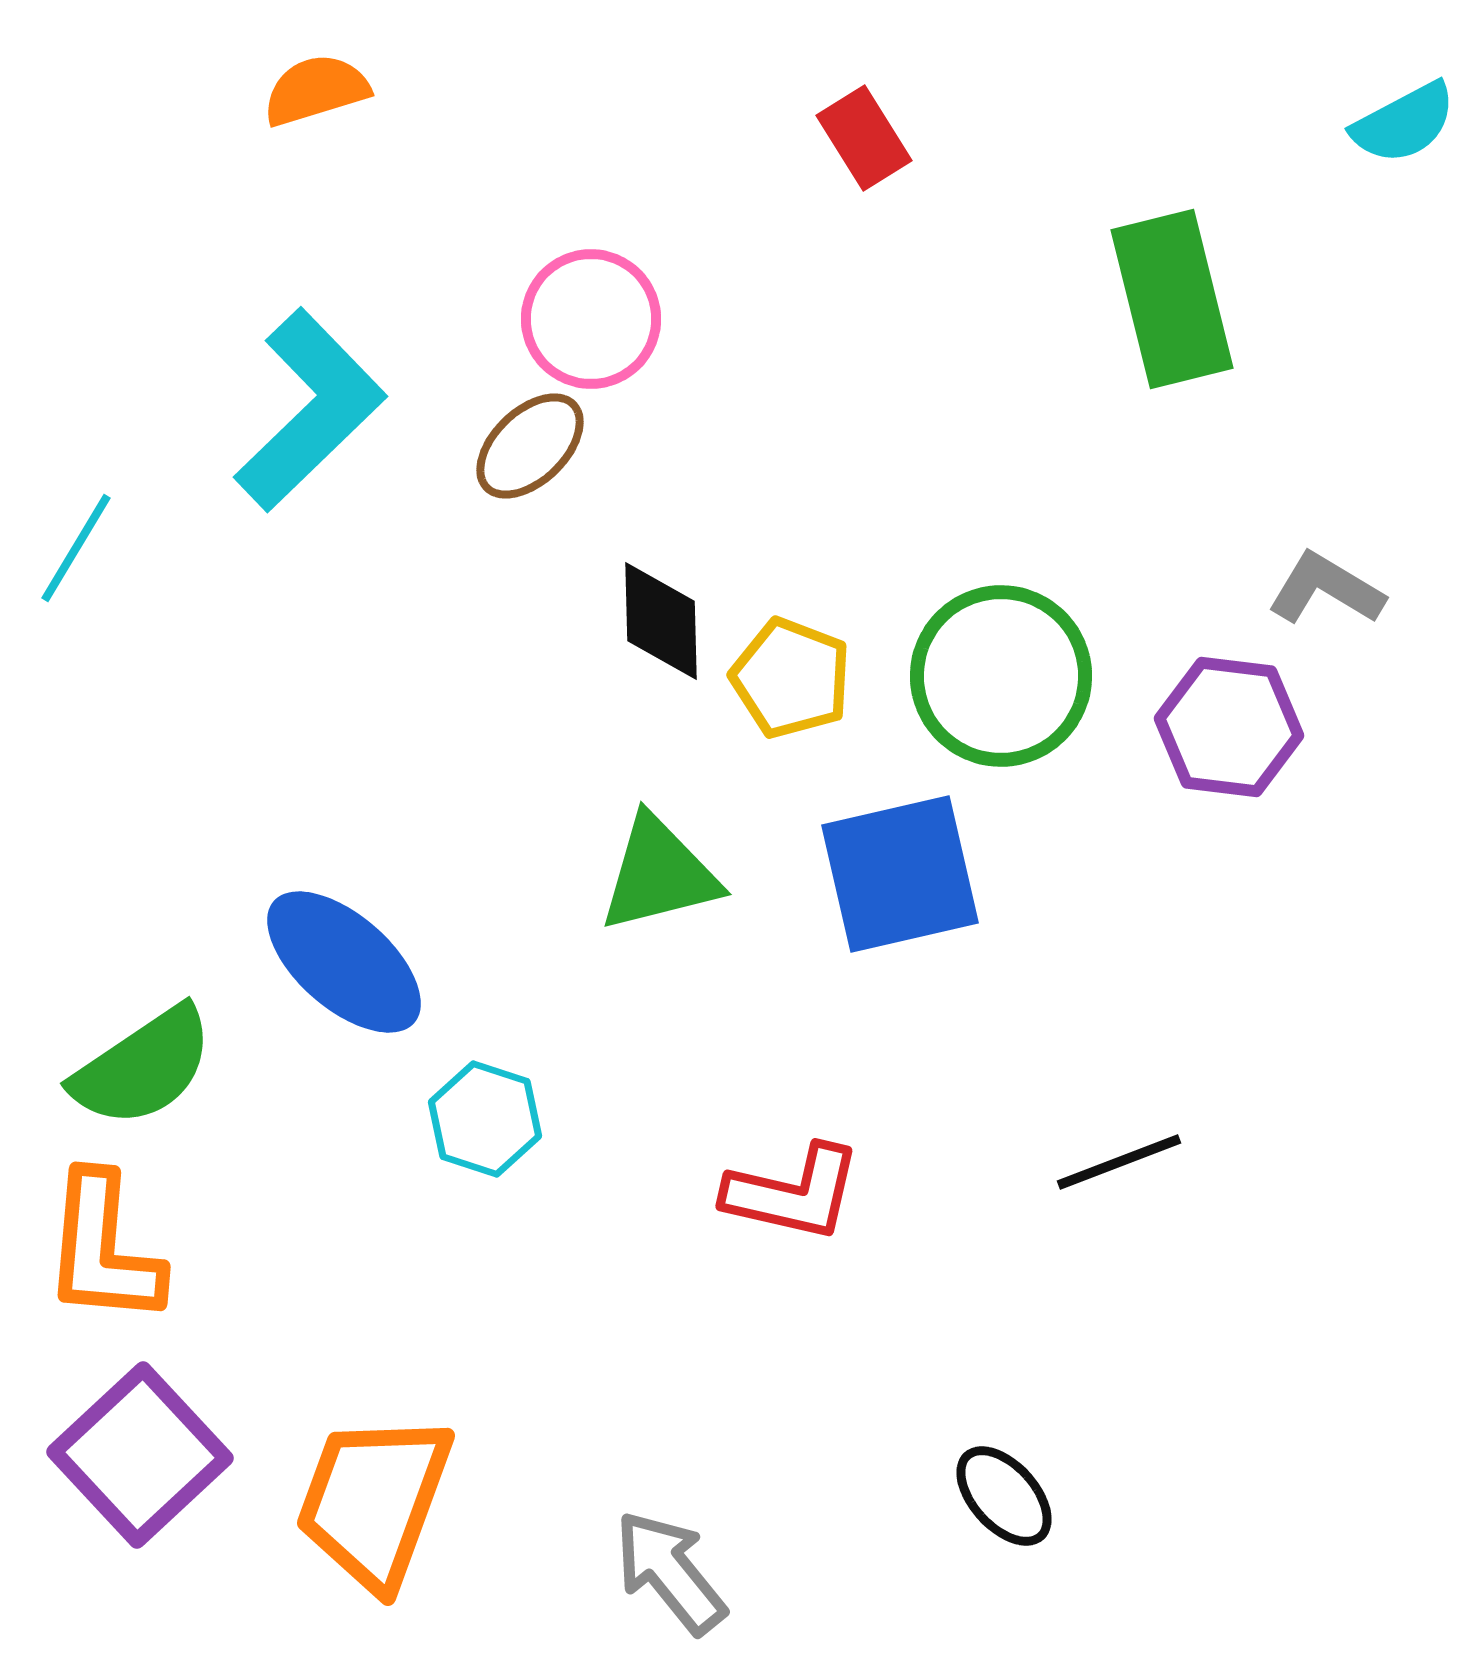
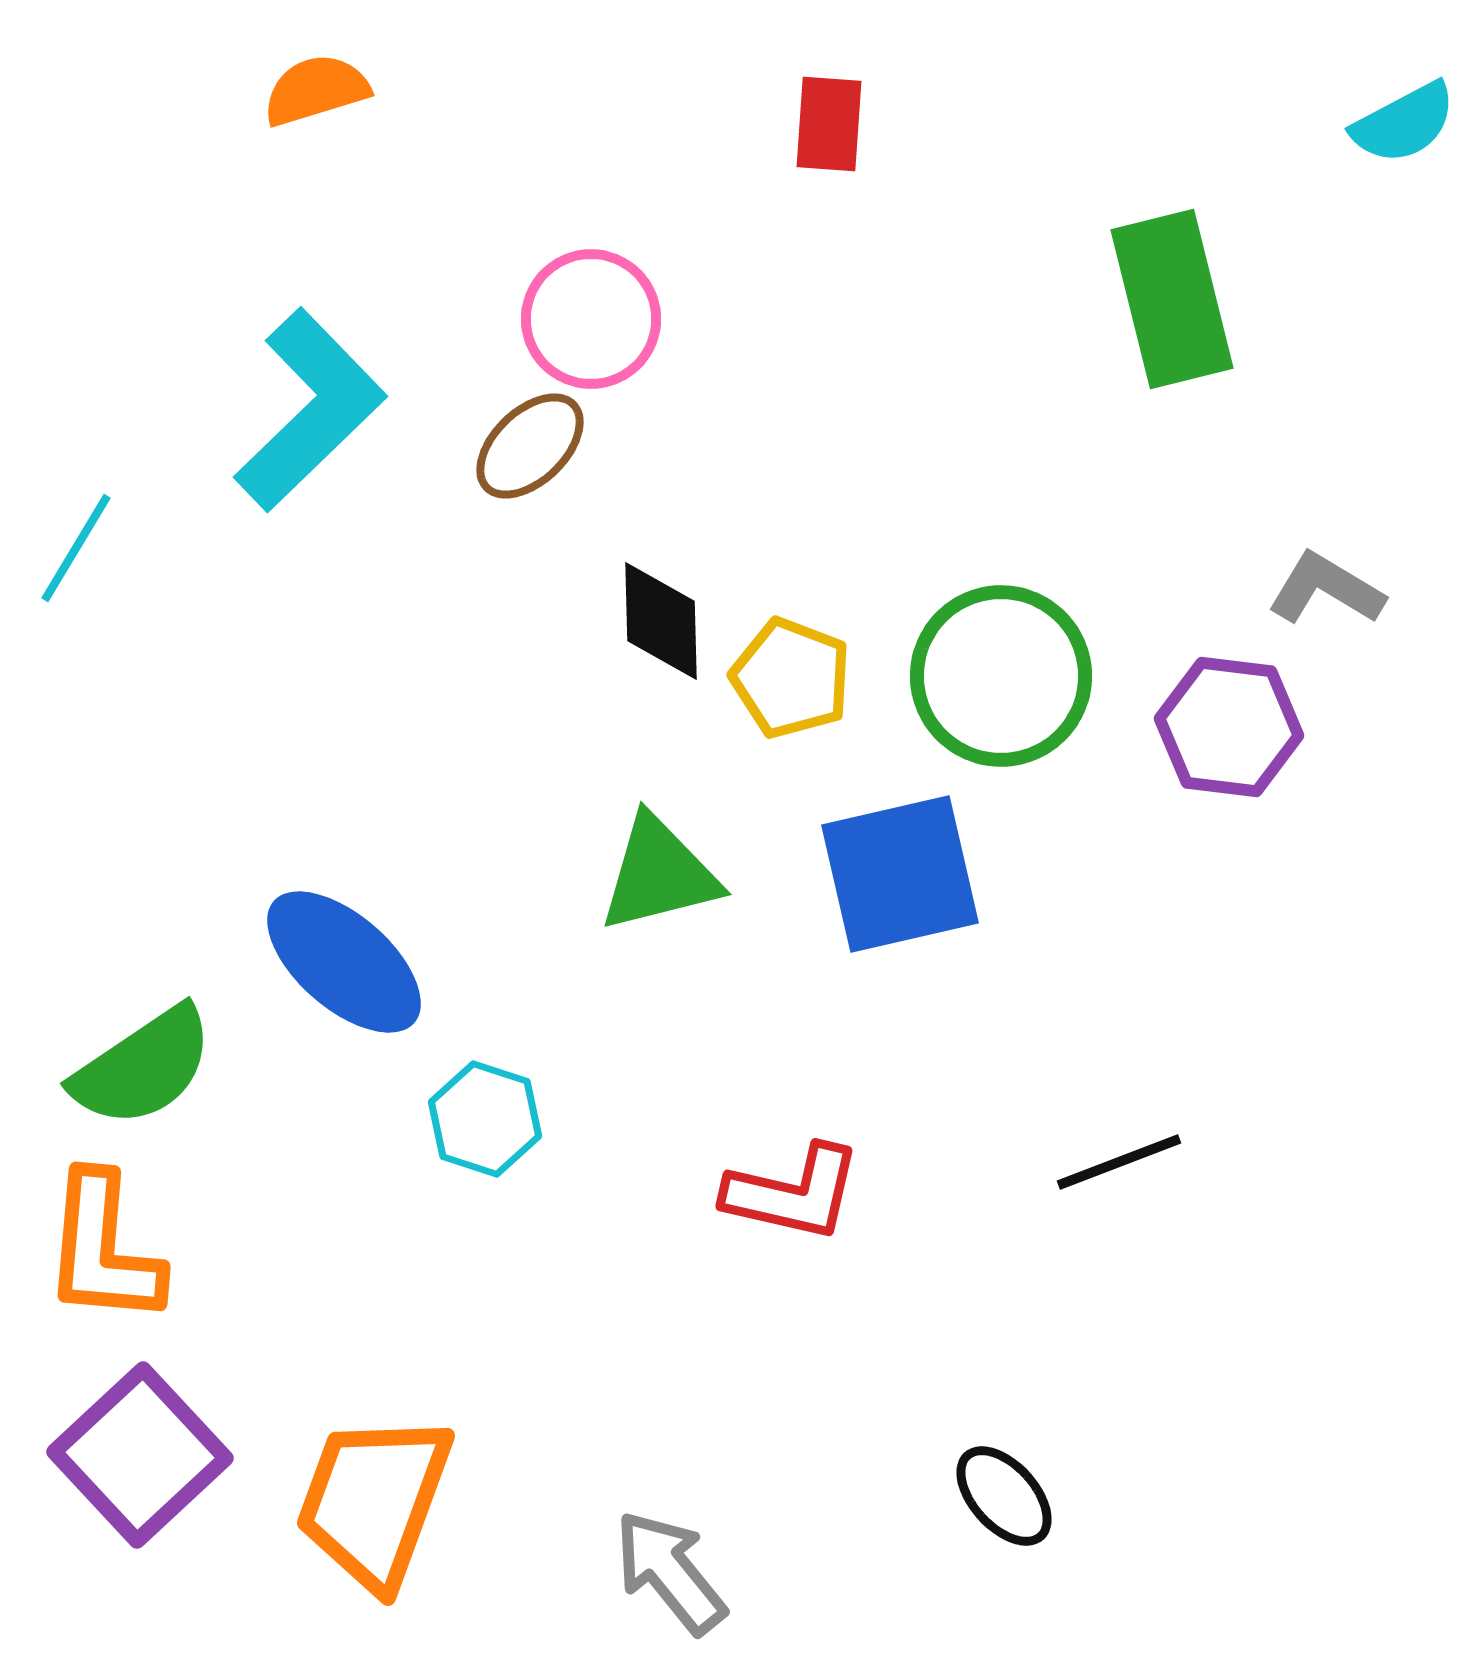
red rectangle: moved 35 px left, 14 px up; rotated 36 degrees clockwise
